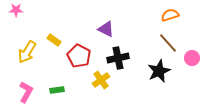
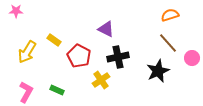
pink star: moved 1 px down
black cross: moved 1 px up
black star: moved 1 px left
green rectangle: rotated 32 degrees clockwise
